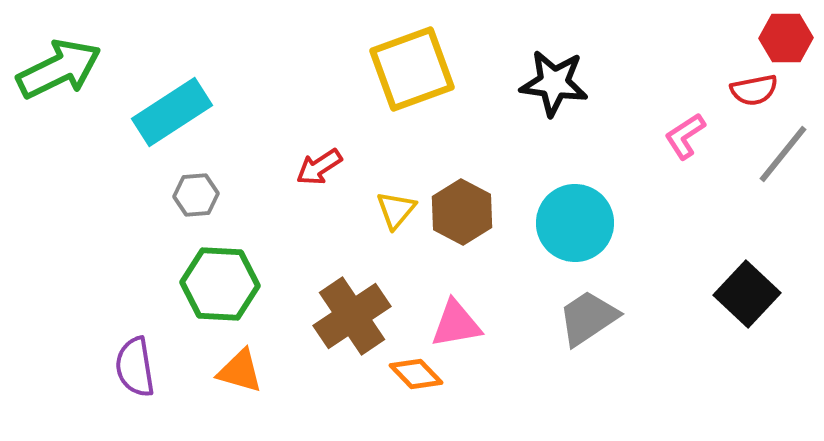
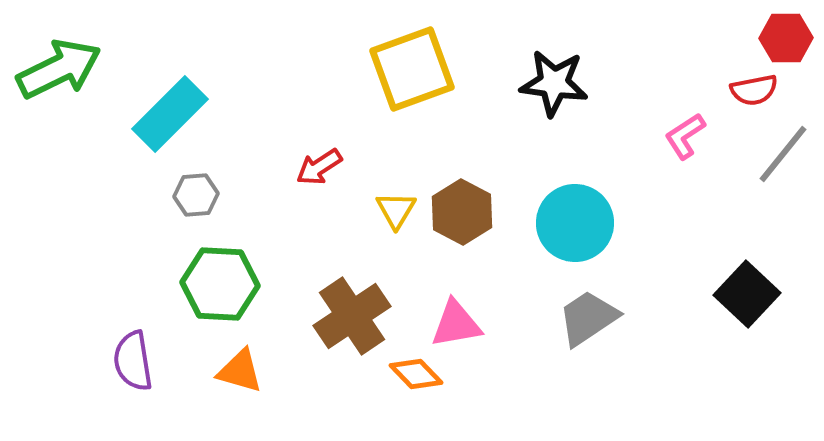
cyan rectangle: moved 2 px left, 2 px down; rotated 12 degrees counterclockwise
yellow triangle: rotated 9 degrees counterclockwise
purple semicircle: moved 2 px left, 6 px up
